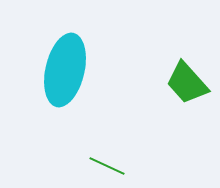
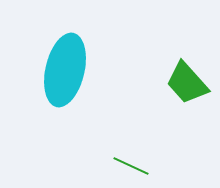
green line: moved 24 px right
